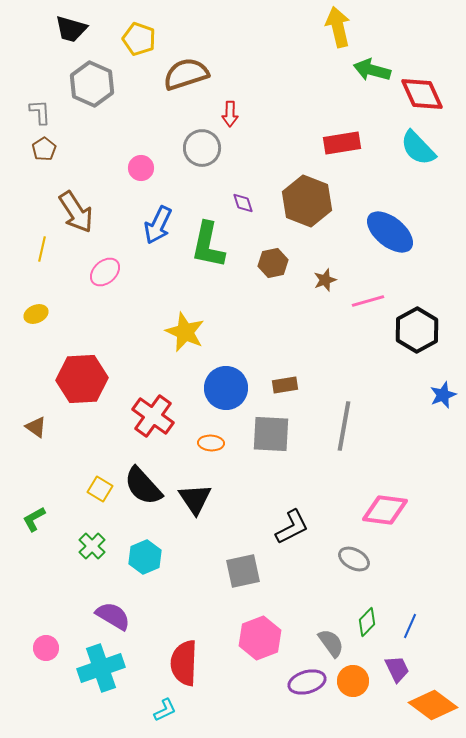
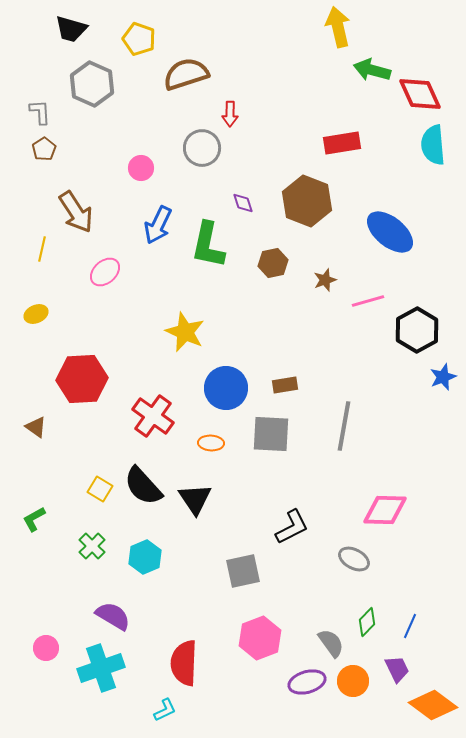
red diamond at (422, 94): moved 2 px left
cyan semicircle at (418, 148): moved 15 px right, 3 px up; rotated 39 degrees clockwise
blue star at (443, 395): moved 18 px up
pink diamond at (385, 510): rotated 6 degrees counterclockwise
